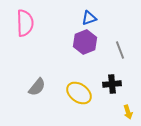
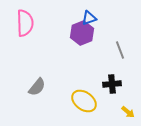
purple hexagon: moved 3 px left, 9 px up
yellow ellipse: moved 5 px right, 8 px down
yellow arrow: rotated 32 degrees counterclockwise
